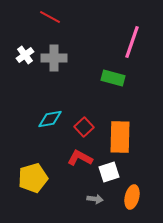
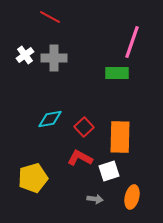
green rectangle: moved 4 px right, 5 px up; rotated 15 degrees counterclockwise
white square: moved 1 px up
